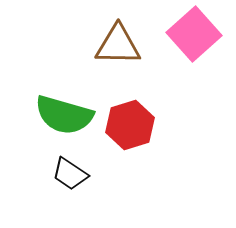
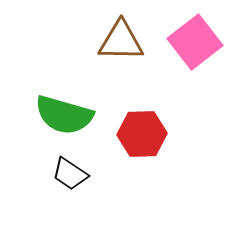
pink square: moved 1 px right, 8 px down; rotated 4 degrees clockwise
brown triangle: moved 3 px right, 4 px up
red hexagon: moved 12 px right, 9 px down; rotated 15 degrees clockwise
